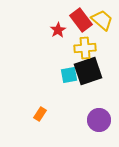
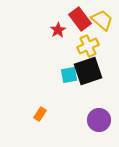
red rectangle: moved 1 px left, 1 px up
yellow cross: moved 3 px right, 2 px up; rotated 20 degrees counterclockwise
